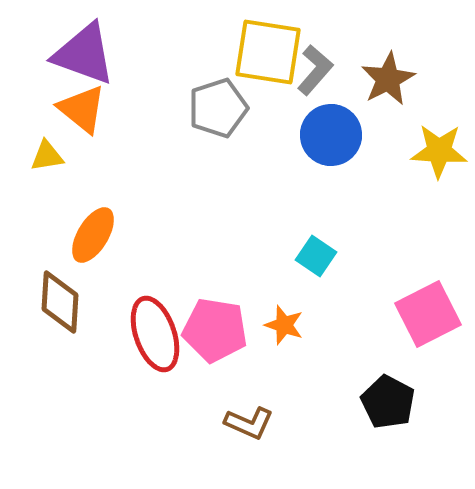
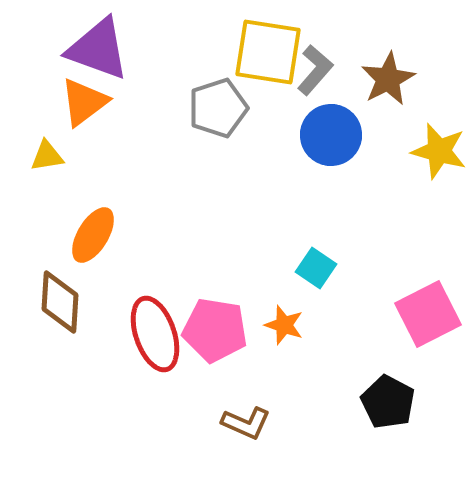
purple triangle: moved 14 px right, 5 px up
orange triangle: moved 2 px right, 7 px up; rotated 44 degrees clockwise
yellow star: rotated 12 degrees clockwise
cyan square: moved 12 px down
brown L-shape: moved 3 px left
